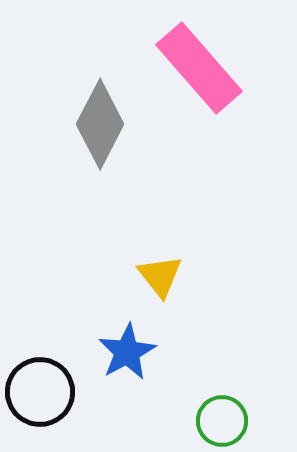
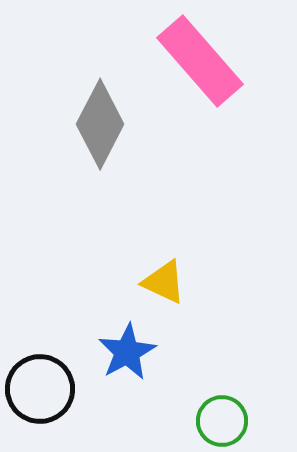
pink rectangle: moved 1 px right, 7 px up
yellow triangle: moved 4 px right, 6 px down; rotated 27 degrees counterclockwise
black circle: moved 3 px up
